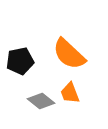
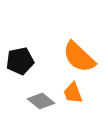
orange semicircle: moved 10 px right, 3 px down
orange trapezoid: moved 3 px right
